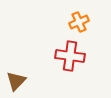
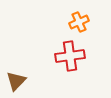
red cross: rotated 16 degrees counterclockwise
